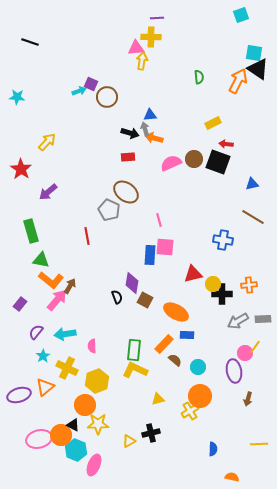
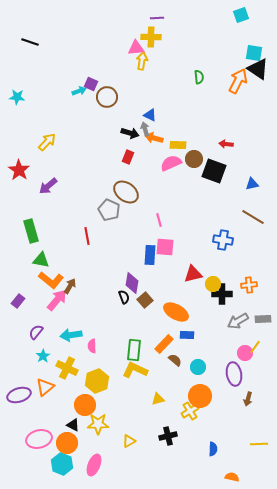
blue triangle at (150, 115): rotated 32 degrees clockwise
yellow rectangle at (213, 123): moved 35 px left, 22 px down; rotated 28 degrees clockwise
red rectangle at (128, 157): rotated 64 degrees counterclockwise
black square at (218, 162): moved 4 px left, 9 px down
red star at (21, 169): moved 2 px left, 1 px down
purple arrow at (48, 192): moved 6 px up
black semicircle at (117, 297): moved 7 px right
brown square at (145, 300): rotated 21 degrees clockwise
purple rectangle at (20, 304): moved 2 px left, 3 px up
cyan arrow at (65, 334): moved 6 px right, 1 px down
purple ellipse at (234, 371): moved 3 px down
black cross at (151, 433): moved 17 px right, 3 px down
orange circle at (61, 435): moved 6 px right, 8 px down
cyan hexagon at (76, 450): moved 14 px left, 14 px down
